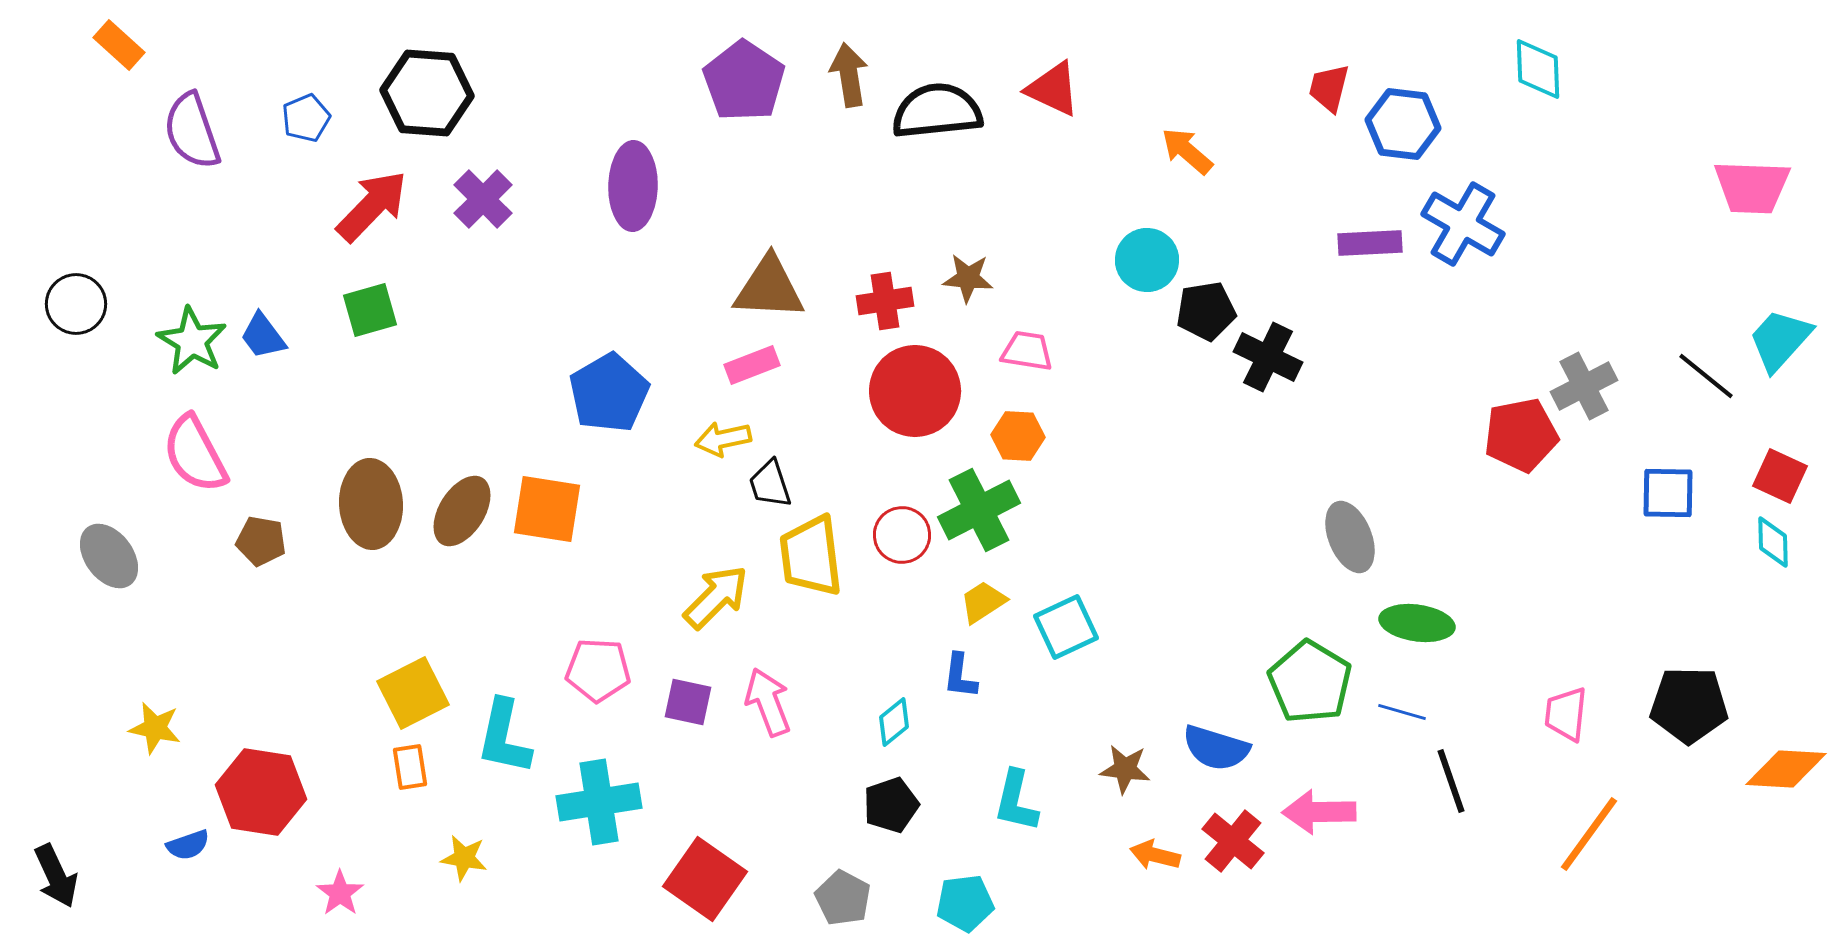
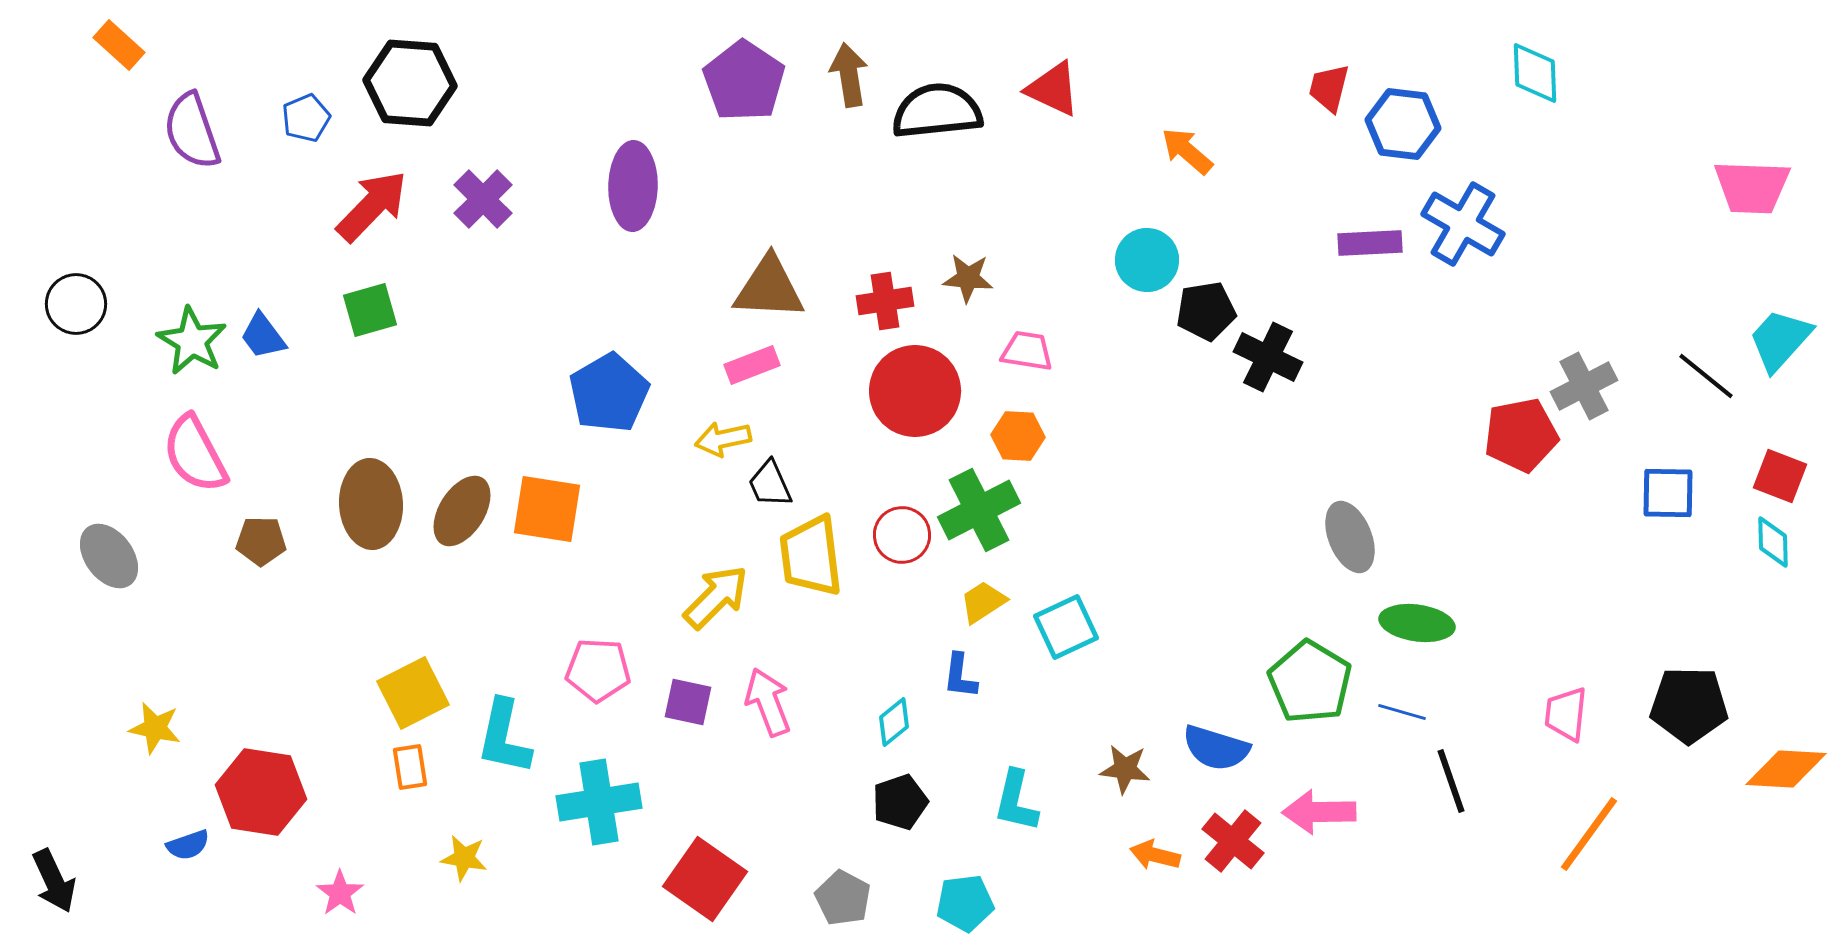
cyan diamond at (1538, 69): moved 3 px left, 4 px down
black hexagon at (427, 93): moved 17 px left, 10 px up
red square at (1780, 476): rotated 4 degrees counterclockwise
black trapezoid at (770, 484): rotated 6 degrees counterclockwise
brown pentagon at (261, 541): rotated 9 degrees counterclockwise
black pentagon at (891, 805): moved 9 px right, 3 px up
black arrow at (56, 876): moved 2 px left, 5 px down
